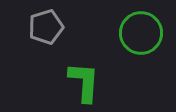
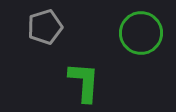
gray pentagon: moved 1 px left
